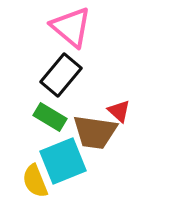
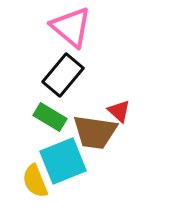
black rectangle: moved 2 px right
